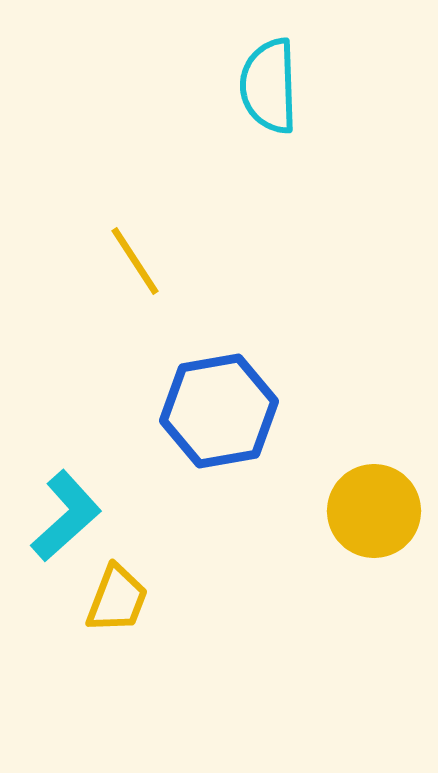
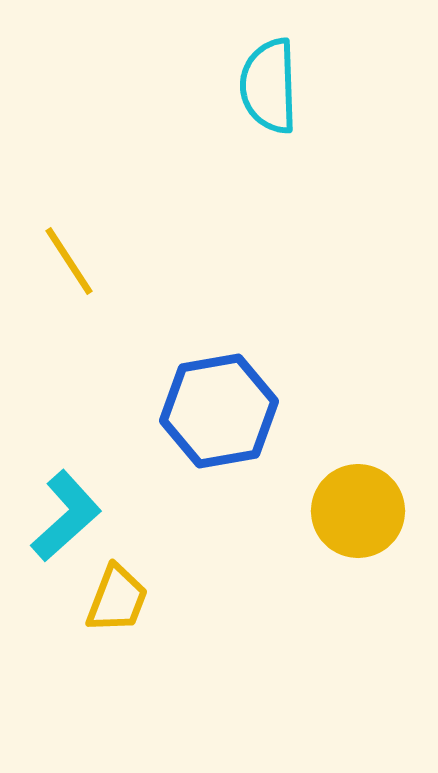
yellow line: moved 66 px left
yellow circle: moved 16 px left
